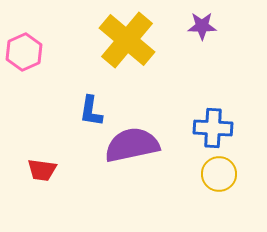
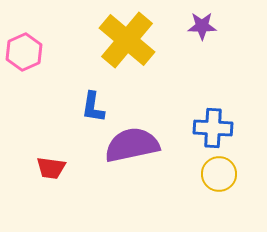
blue L-shape: moved 2 px right, 4 px up
red trapezoid: moved 9 px right, 2 px up
